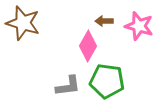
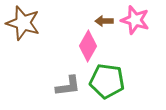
pink star: moved 4 px left, 6 px up
